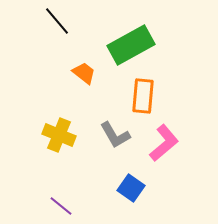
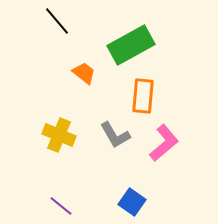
blue square: moved 1 px right, 14 px down
